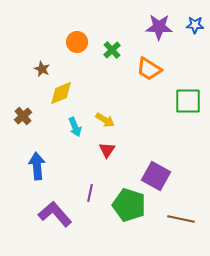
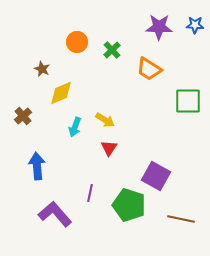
cyan arrow: rotated 42 degrees clockwise
red triangle: moved 2 px right, 2 px up
